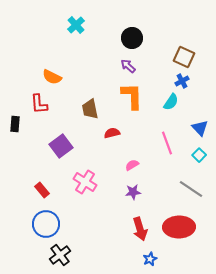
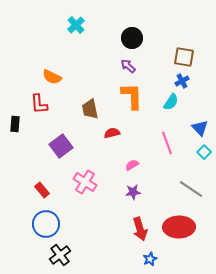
brown square: rotated 15 degrees counterclockwise
cyan square: moved 5 px right, 3 px up
